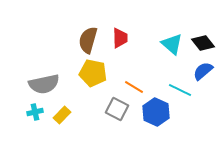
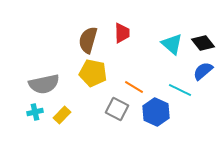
red trapezoid: moved 2 px right, 5 px up
